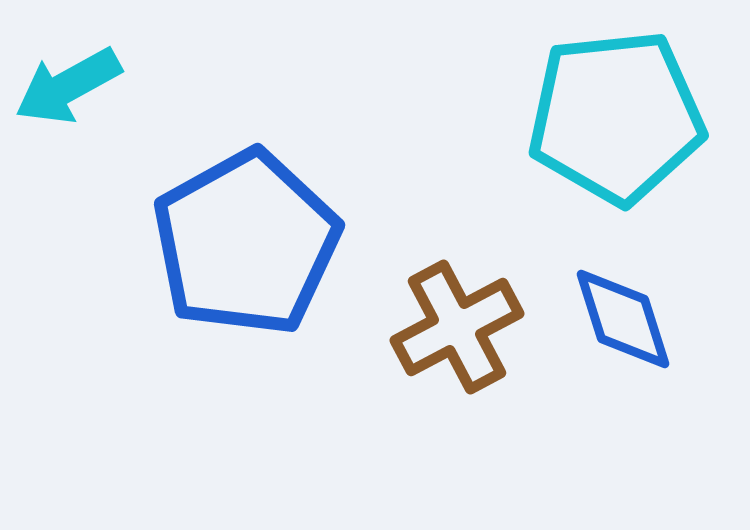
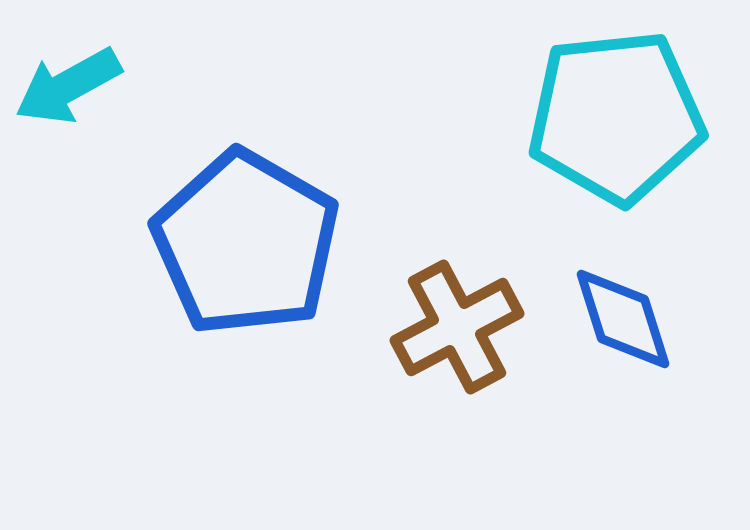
blue pentagon: rotated 13 degrees counterclockwise
